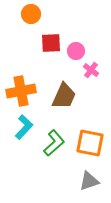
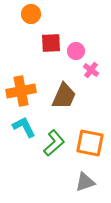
cyan L-shape: rotated 70 degrees counterclockwise
gray triangle: moved 4 px left, 1 px down
